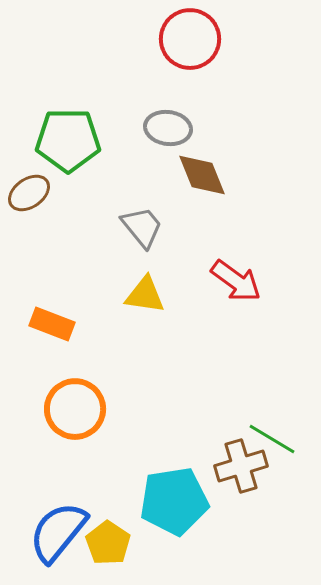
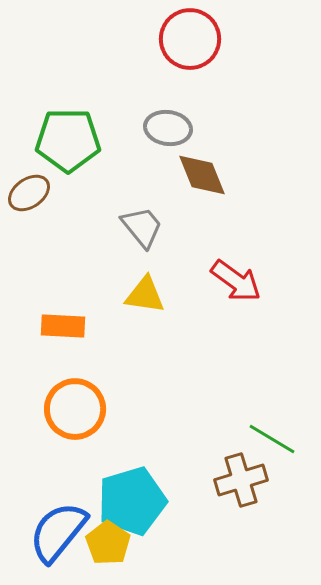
orange rectangle: moved 11 px right, 2 px down; rotated 18 degrees counterclockwise
brown cross: moved 14 px down
cyan pentagon: moved 42 px left; rotated 8 degrees counterclockwise
